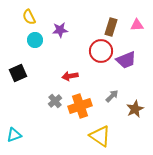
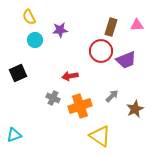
gray cross: moved 2 px left, 3 px up; rotated 24 degrees counterclockwise
